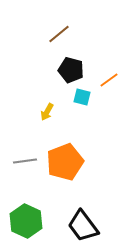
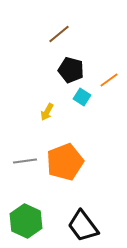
cyan square: rotated 18 degrees clockwise
